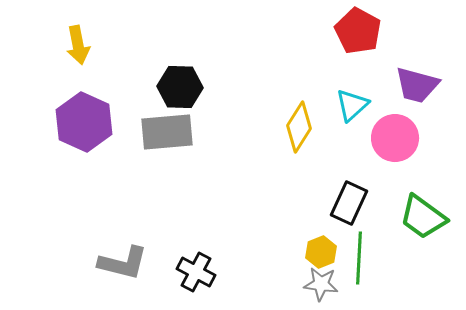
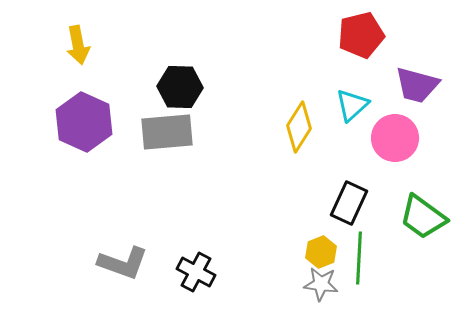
red pentagon: moved 3 px right, 4 px down; rotated 30 degrees clockwise
gray L-shape: rotated 6 degrees clockwise
